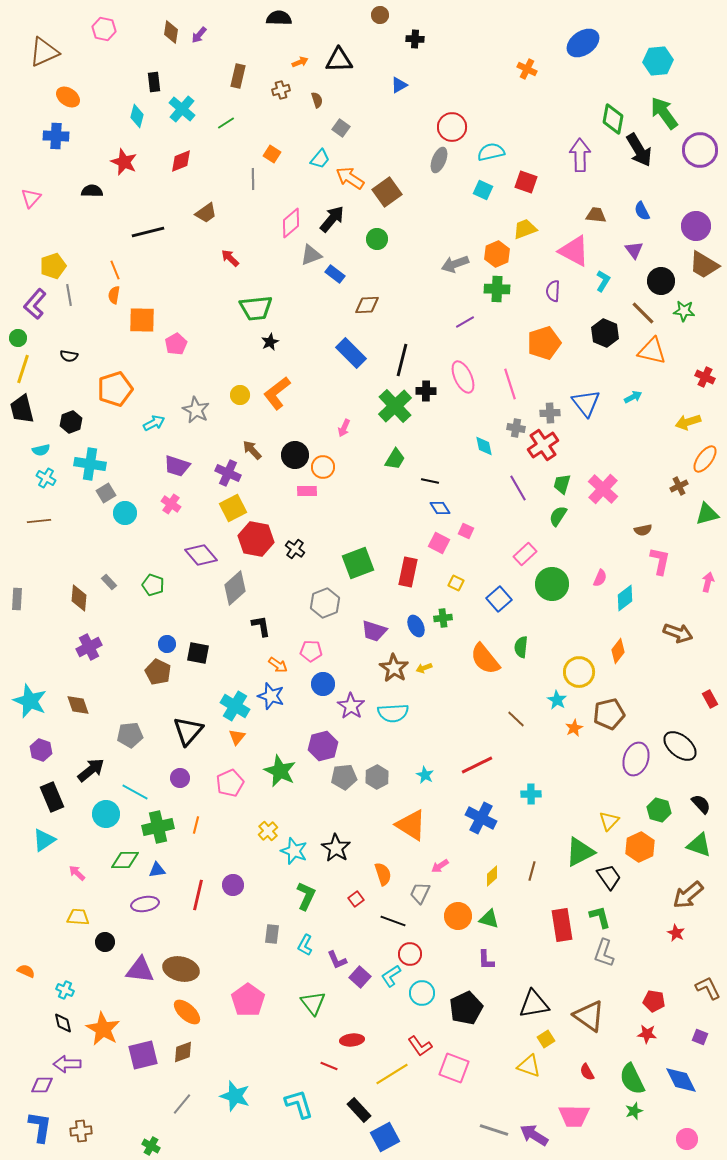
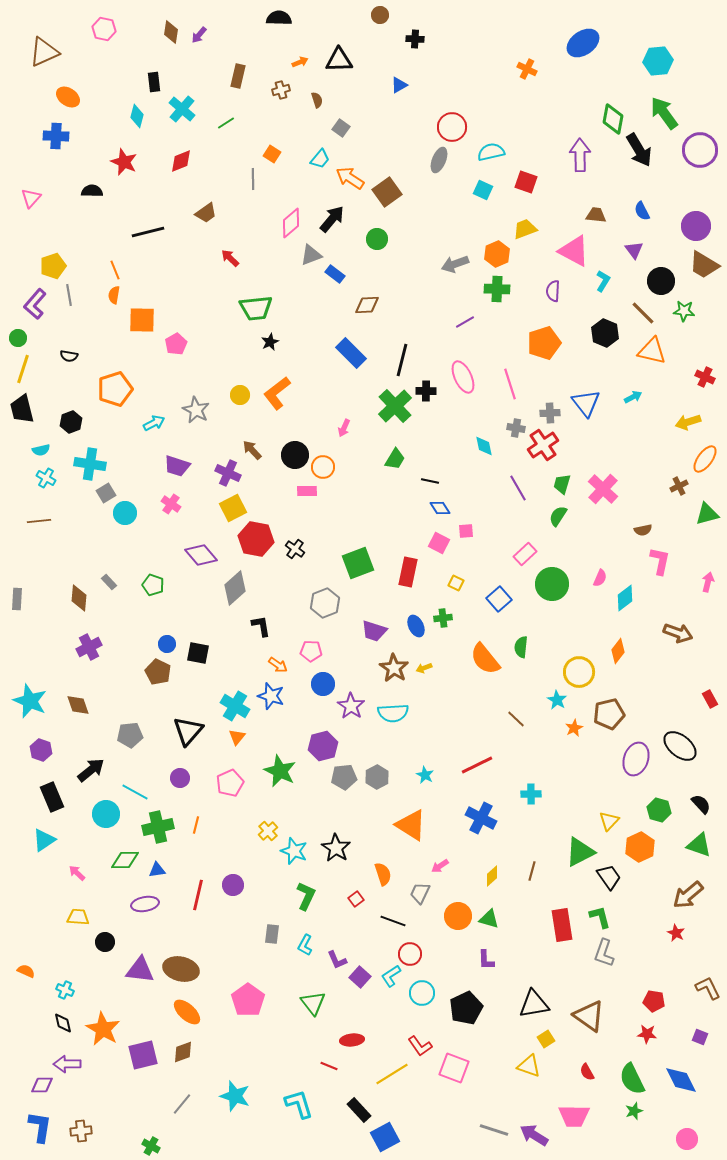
pink square at (466, 531): rotated 28 degrees counterclockwise
